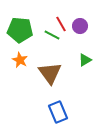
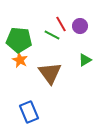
green pentagon: moved 1 px left, 10 px down
blue rectangle: moved 29 px left
